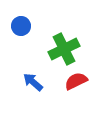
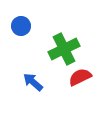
red semicircle: moved 4 px right, 4 px up
